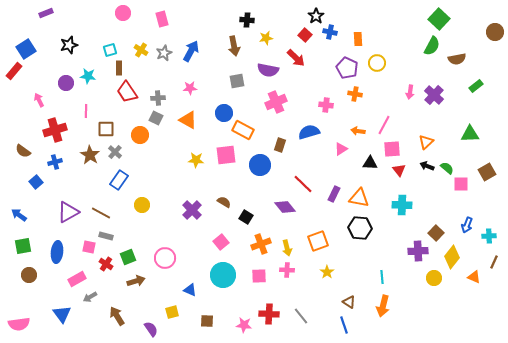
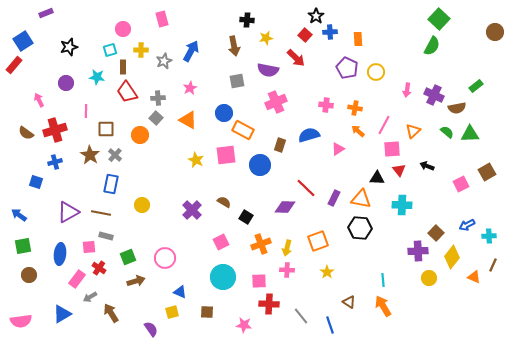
pink circle at (123, 13): moved 16 px down
blue cross at (330, 32): rotated 16 degrees counterclockwise
black star at (69, 45): moved 2 px down
blue square at (26, 49): moved 3 px left, 8 px up
yellow cross at (141, 50): rotated 32 degrees counterclockwise
gray star at (164, 53): moved 8 px down
brown semicircle at (457, 59): moved 49 px down
yellow circle at (377, 63): moved 1 px left, 9 px down
brown rectangle at (119, 68): moved 4 px right, 1 px up
red rectangle at (14, 71): moved 6 px up
cyan star at (88, 76): moved 9 px right, 1 px down
pink star at (190, 88): rotated 24 degrees counterclockwise
pink arrow at (410, 92): moved 3 px left, 2 px up
orange cross at (355, 94): moved 14 px down
purple cross at (434, 95): rotated 18 degrees counterclockwise
gray square at (156, 118): rotated 16 degrees clockwise
orange arrow at (358, 131): rotated 32 degrees clockwise
blue semicircle at (309, 132): moved 3 px down
orange triangle at (426, 142): moved 13 px left, 11 px up
pink triangle at (341, 149): moved 3 px left
brown semicircle at (23, 151): moved 3 px right, 18 px up
gray cross at (115, 152): moved 3 px down
yellow star at (196, 160): rotated 21 degrees clockwise
black triangle at (370, 163): moved 7 px right, 15 px down
green semicircle at (447, 168): moved 36 px up
blue rectangle at (119, 180): moved 8 px left, 4 px down; rotated 24 degrees counterclockwise
blue square at (36, 182): rotated 32 degrees counterclockwise
red line at (303, 184): moved 3 px right, 4 px down
pink square at (461, 184): rotated 28 degrees counterclockwise
purple rectangle at (334, 194): moved 4 px down
orange triangle at (359, 198): moved 2 px right, 1 px down
purple diamond at (285, 207): rotated 50 degrees counterclockwise
brown line at (101, 213): rotated 18 degrees counterclockwise
blue arrow at (467, 225): rotated 42 degrees clockwise
pink square at (221, 242): rotated 14 degrees clockwise
pink square at (89, 247): rotated 16 degrees counterclockwise
yellow arrow at (287, 248): rotated 28 degrees clockwise
blue ellipse at (57, 252): moved 3 px right, 2 px down
brown line at (494, 262): moved 1 px left, 3 px down
red cross at (106, 264): moved 7 px left, 4 px down
cyan circle at (223, 275): moved 2 px down
pink square at (259, 276): moved 5 px down
cyan line at (382, 277): moved 1 px right, 3 px down
yellow circle at (434, 278): moved 5 px left
pink rectangle at (77, 279): rotated 24 degrees counterclockwise
blue triangle at (190, 290): moved 10 px left, 2 px down
orange arrow at (383, 306): rotated 135 degrees clockwise
blue triangle at (62, 314): rotated 36 degrees clockwise
red cross at (269, 314): moved 10 px up
brown arrow at (117, 316): moved 6 px left, 3 px up
brown square at (207, 321): moved 9 px up
pink semicircle at (19, 324): moved 2 px right, 3 px up
blue line at (344, 325): moved 14 px left
